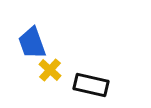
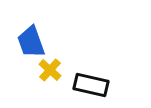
blue trapezoid: moved 1 px left, 1 px up
